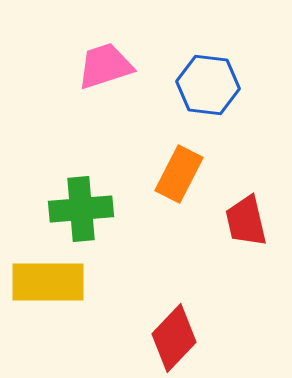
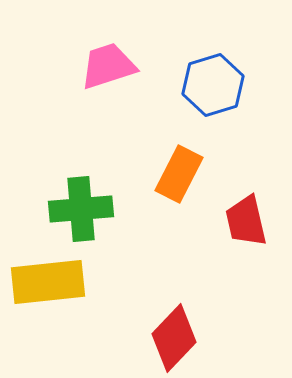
pink trapezoid: moved 3 px right
blue hexagon: moved 5 px right; rotated 24 degrees counterclockwise
yellow rectangle: rotated 6 degrees counterclockwise
